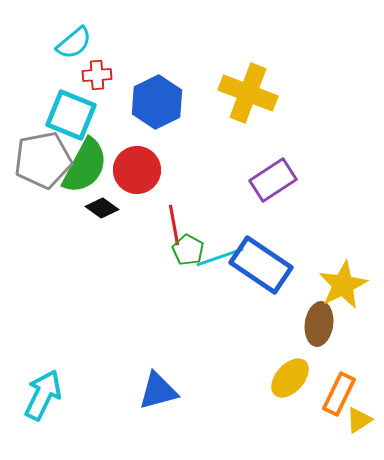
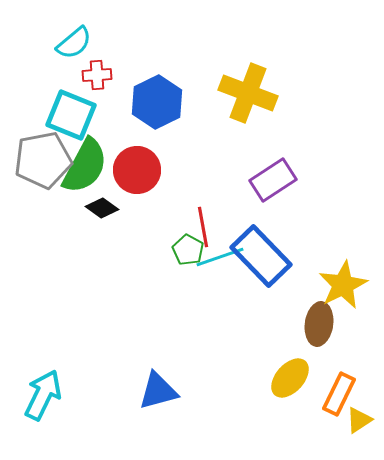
red line: moved 29 px right, 2 px down
blue rectangle: moved 9 px up; rotated 12 degrees clockwise
